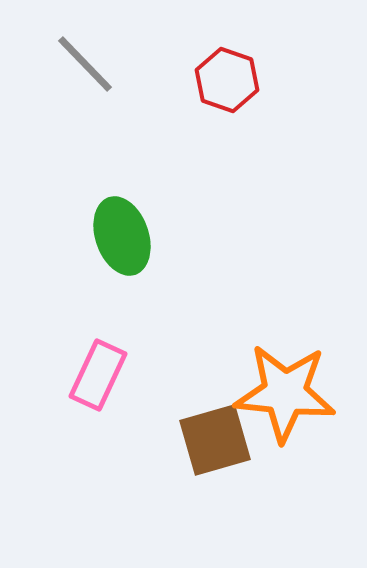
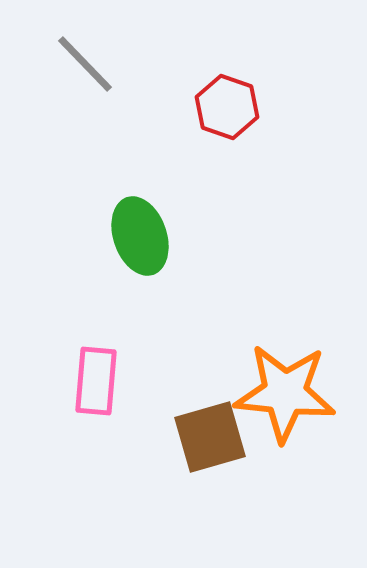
red hexagon: moved 27 px down
green ellipse: moved 18 px right
pink rectangle: moved 2 px left, 6 px down; rotated 20 degrees counterclockwise
brown square: moved 5 px left, 3 px up
